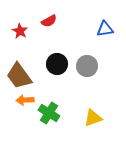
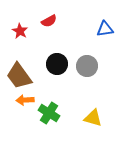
yellow triangle: rotated 36 degrees clockwise
